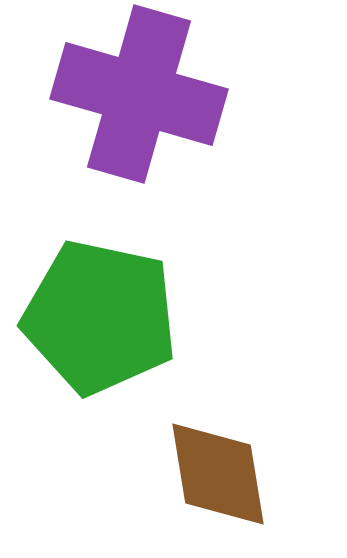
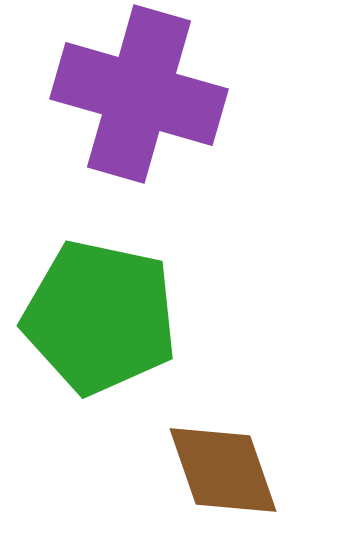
brown diamond: moved 5 px right, 4 px up; rotated 10 degrees counterclockwise
